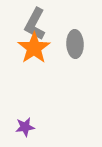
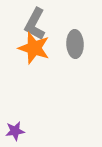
orange star: rotated 20 degrees counterclockwise
purple star: moved 10 px left, 4 px down
